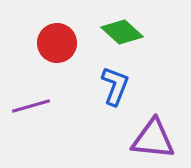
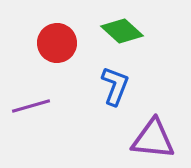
green diamond: moved 1 px up
